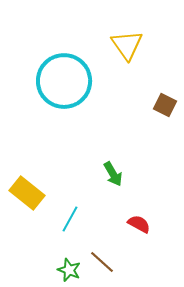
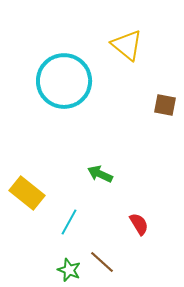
yellow triangle: rotated 16 degrees counterclockwise
brown square: rotated 15 degrees counterclockwise
green arrow: moved 13 px left; rotated 145 degrees clockwise
cyan line: moved 1 px left, 3 px down
red semicircle: rotated 30 degrees clockwise
